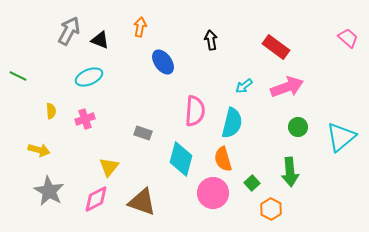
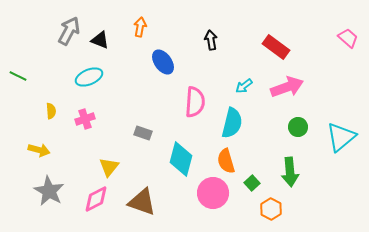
pink semicircle: moved 9 px up
orange semicircle: moved 3 px right, 2 px down
